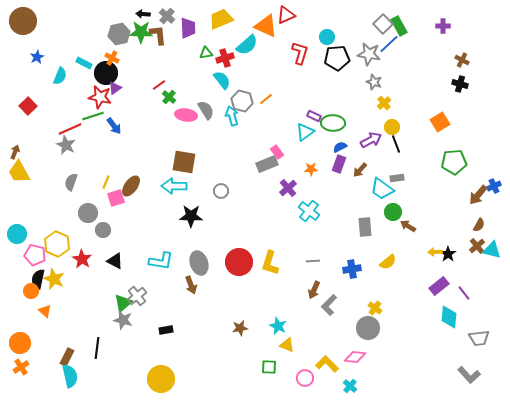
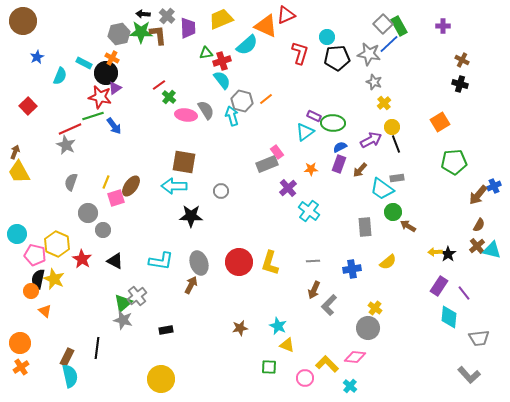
red cross at (225, 58): moved 3 px left, 3 px down
brown arrow at (191, 285): rotated 132 degrees counterclockwise
purple rectangle at (439, 286): rotated 18 degrees counterclockwise
